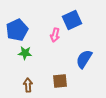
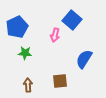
blue square: rotated 24 degrees counterclockwise
blue pentagon: moved 3 px up
